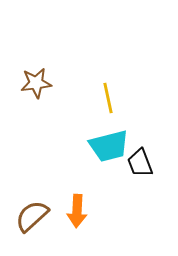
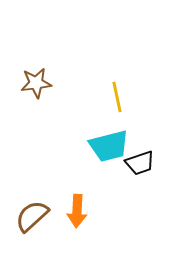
yellow line: moved 9 px right, 1 px up
black trapezoid: rotated 88 degrees counterclockwise
